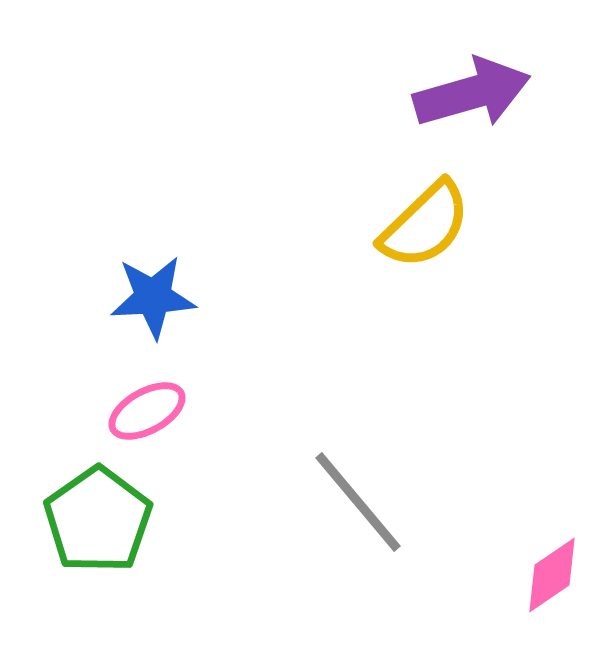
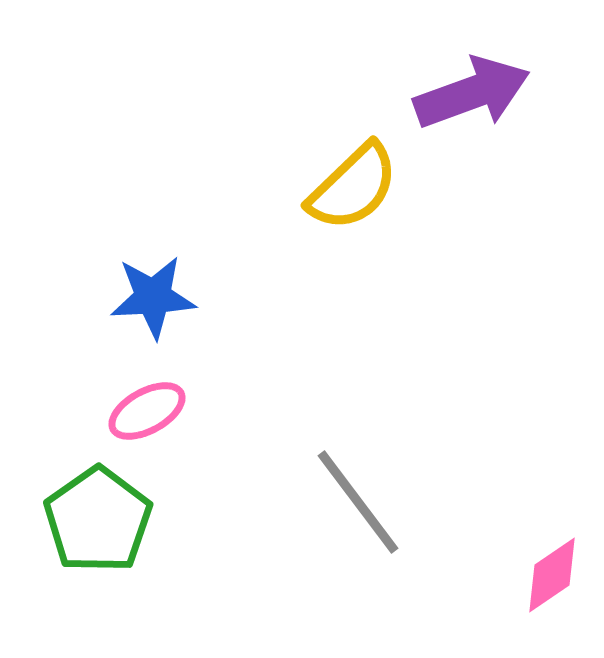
purple arrow: rotated 4 degrees counterclockwise
yellow semicircle: moved 72 px left, 38 px up
gray line: rotated 3 degrees clockwise
